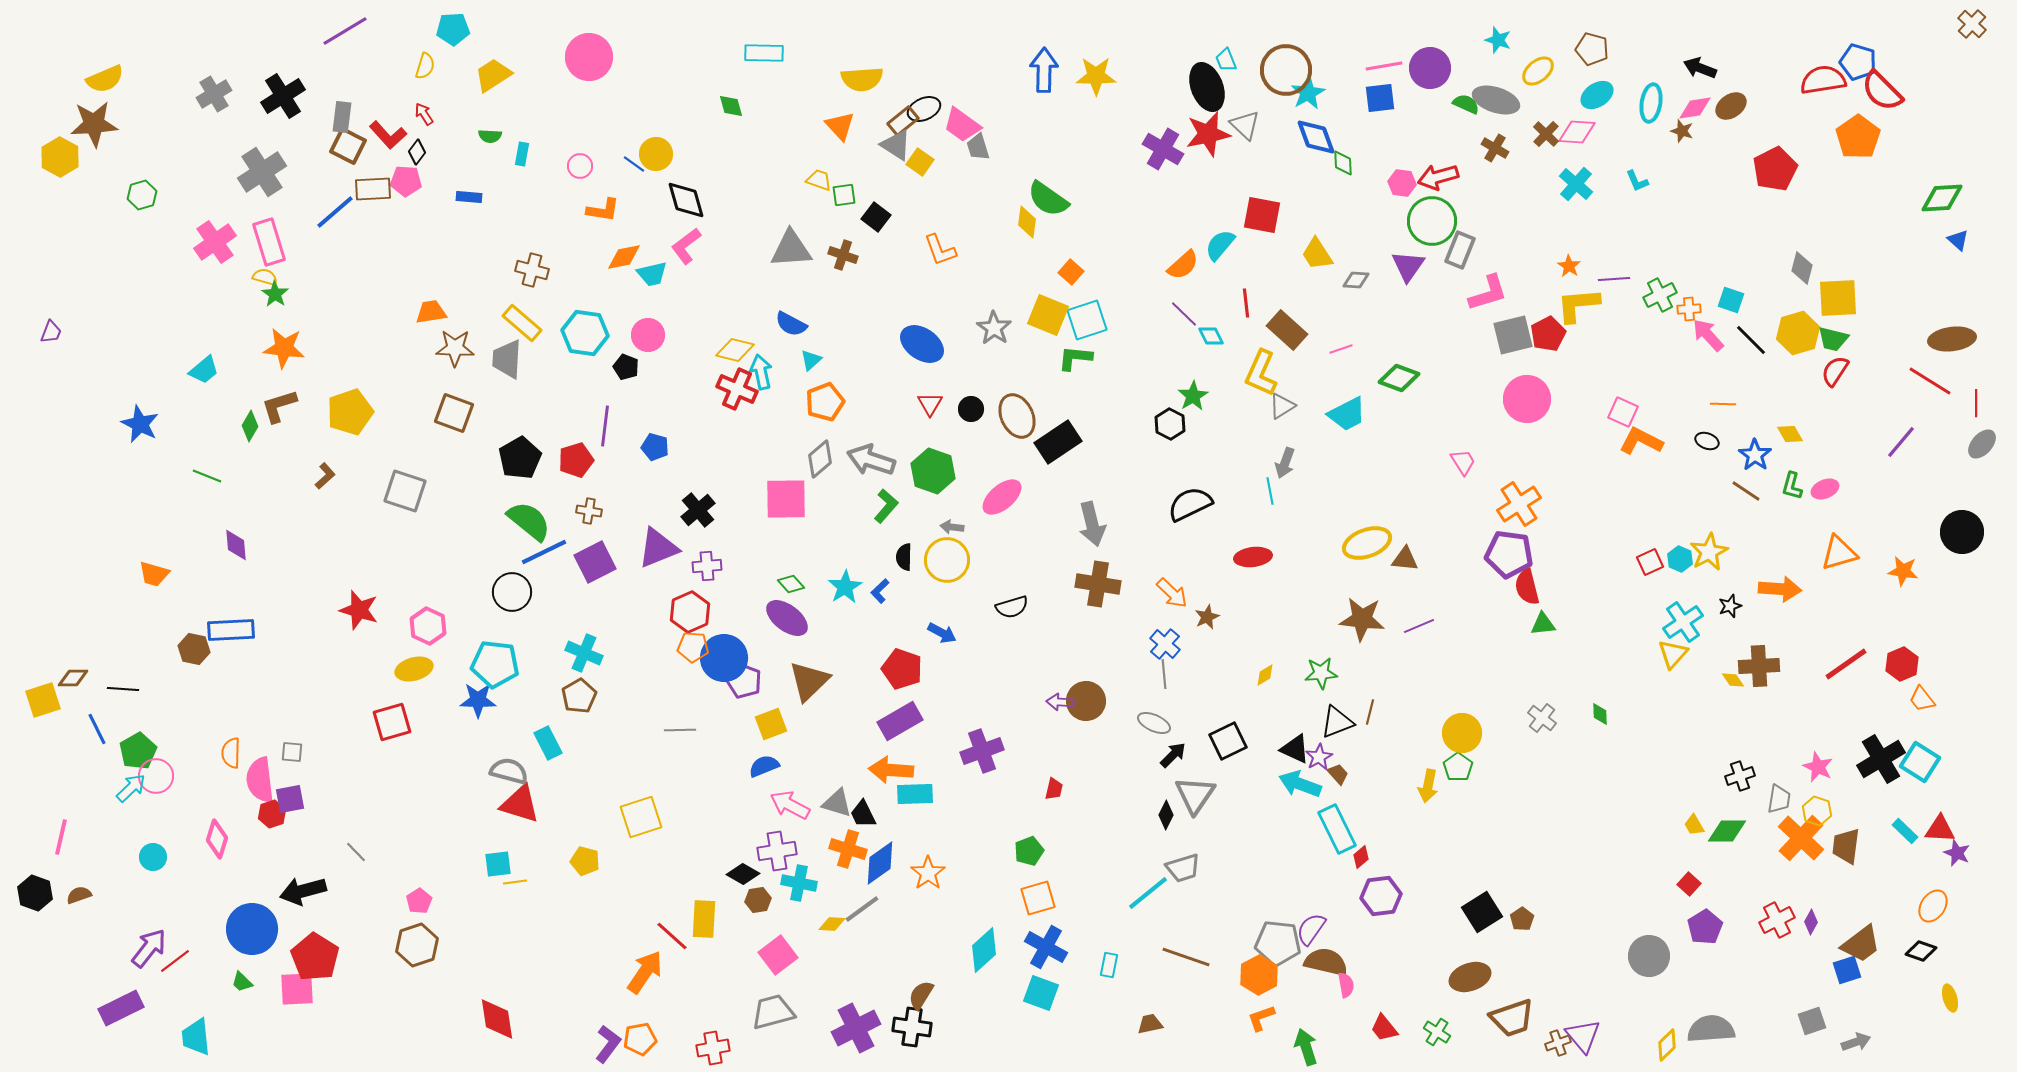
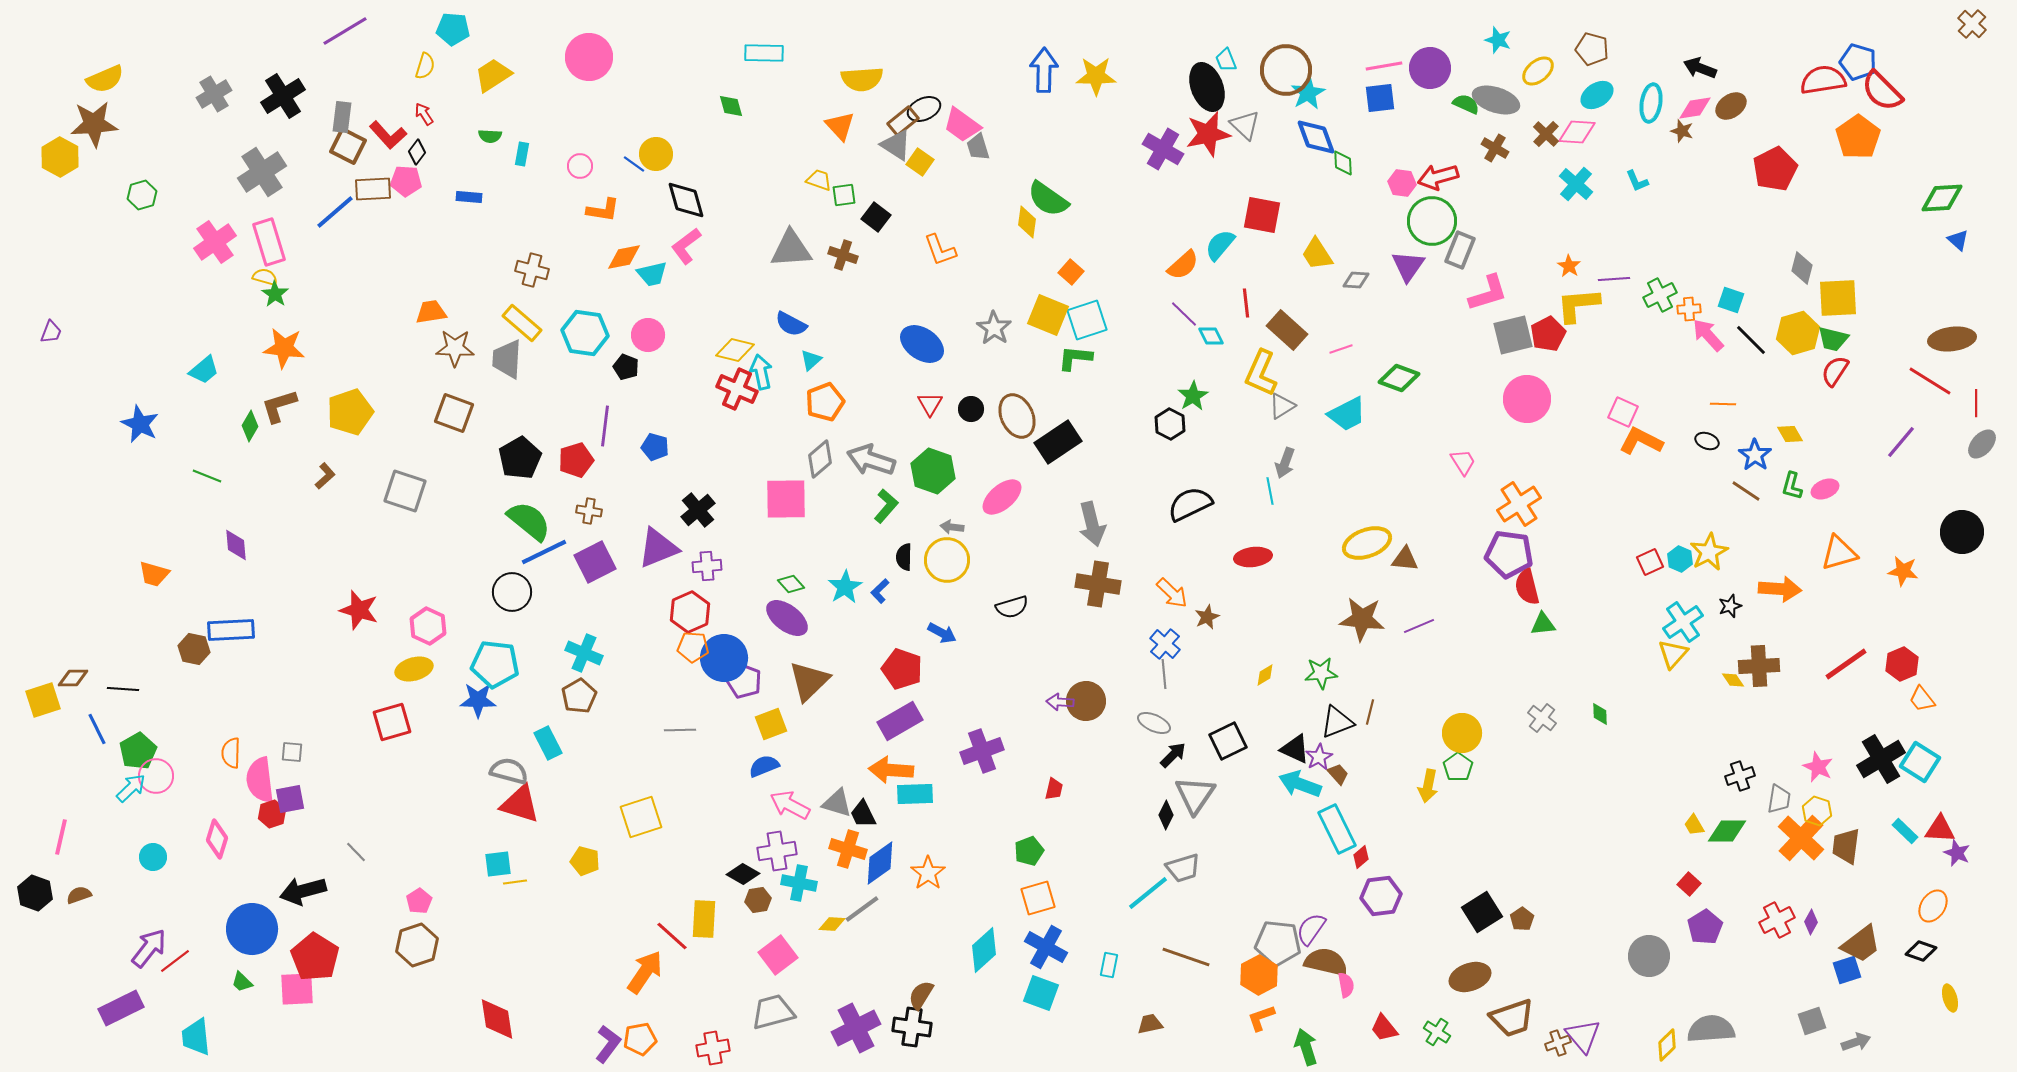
cyan pentagon at (453, 29): rotated 8 degrees clockwise
